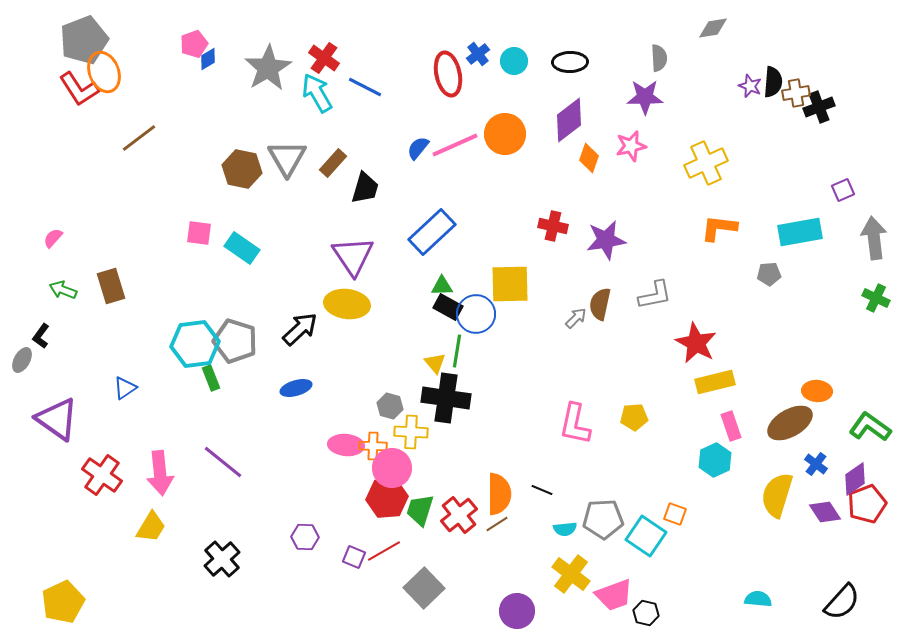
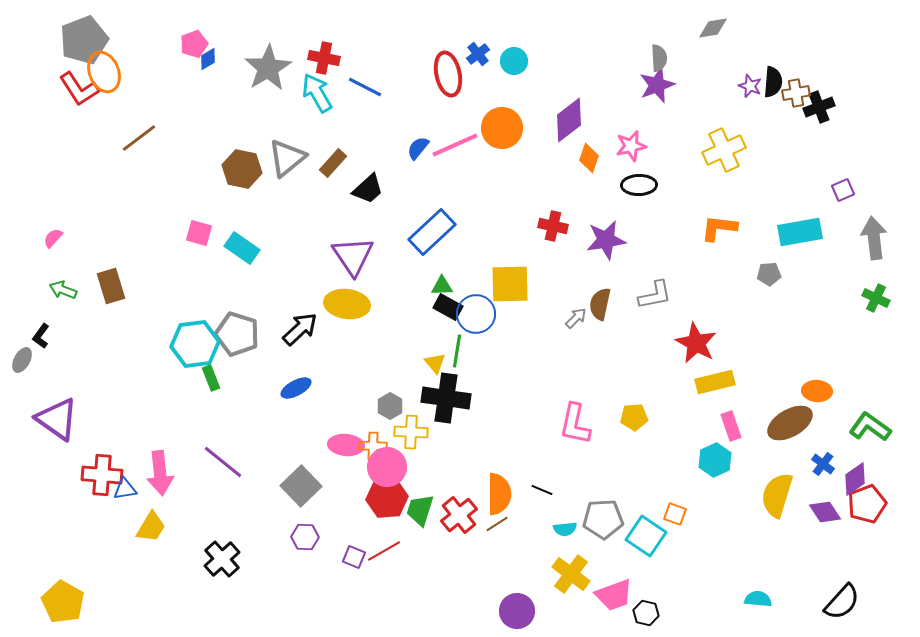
red cross at (324, 58): rotated 24 degrees counterclockwise
black ellipse at (570, 62): moved 69 px right, 123 px down
purple star at (645, 97): moved 12 px right, 12 px up; rotated 21 degrees counterclockwise
orange circle at (505, 134): moved 3 px left, 6 px up
gray triangle at (287, 158): rotated 21 degrees clockwise
yellow cross at (706, 163): moved 18 px right, 13 px up
black trapezoid at (365, 188): moved 3 px right, 1 px down; rotated 32 degrees clockwise
pink square at (199, 233): rotated 8 degrees clockwise
gray pentagon at (235, 341): moved 2 px right, 7 px up
blue triangle at (125, 388): moved 101 px down; rotated 25 degrees clockwise
blue ellipse at (296, 388): rotated 12 degrees counterclockwise
gray hexagon at (390, 406): rotated 15 degrees clockwise
blue cross at (816, 464): moved 7 px right
pink circle at (392, 468): moved 5 px left, 1 px up
red cross at (102, 475): rotated 30 degrees counterclockwise
gray square at (424, 588): moved 123 px left, 102 px up
yellow pentagon at (63, 602): rotated 18 degrees counterclockwise
